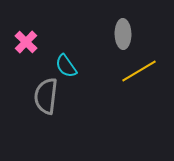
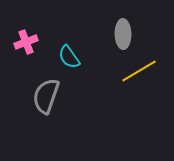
pink cross: rotated 25 degrees clockwise
cyan semicircle: moved 3 px right, 9 px up
gray semicircle: rotated 12 degrees clockwise
